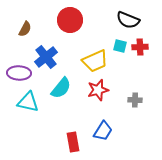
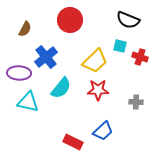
red cross: moved 10 px down; rotated 21 degrees clockwise
yellow trapezoid: rotated 20 degrees counterclockwise
red star: rotated 15 degrees clockwise
gray cross: moved 1 px right, 2 px down
blue trapezoid: rotated 15 degrees clockwise
red rectangle: rotated 54 degrees counterclockwise
